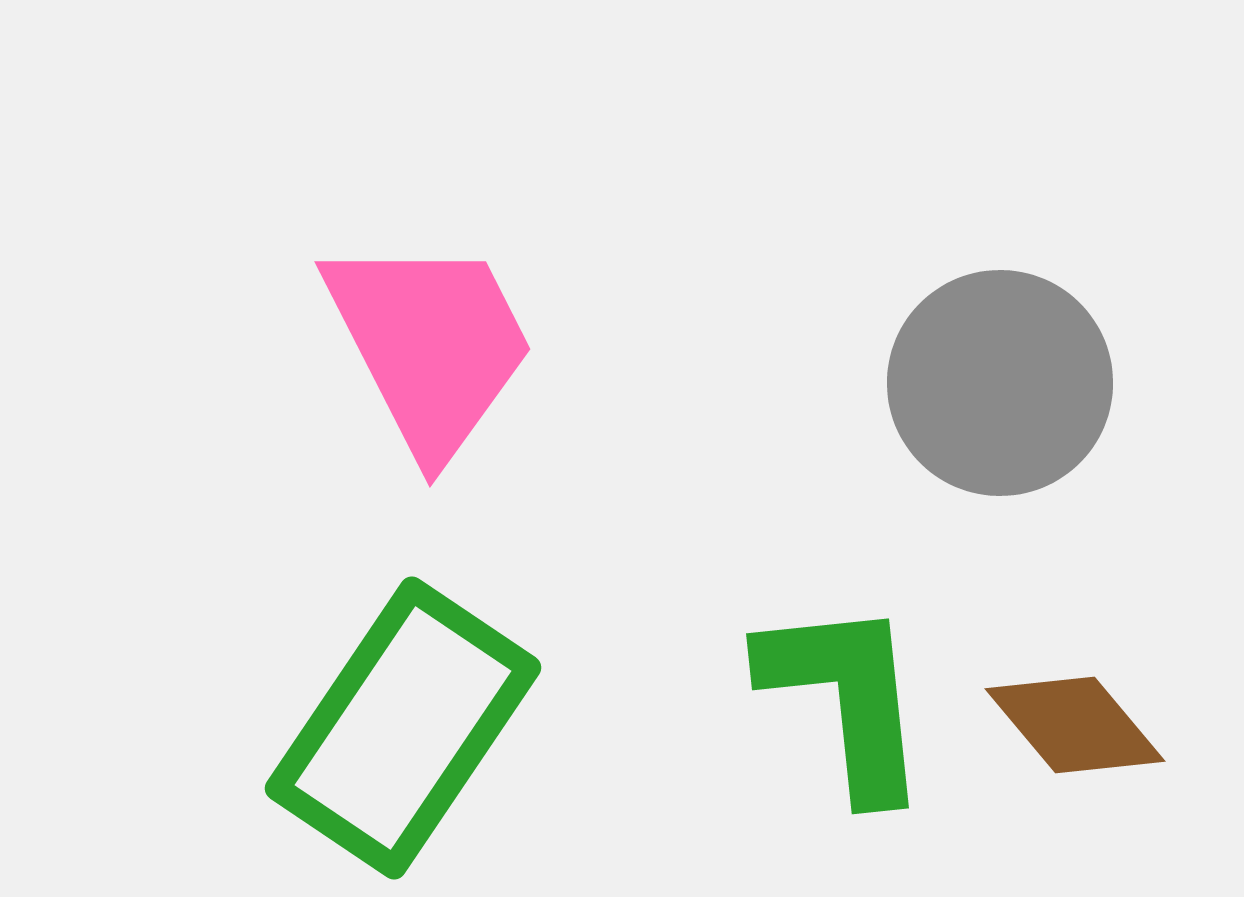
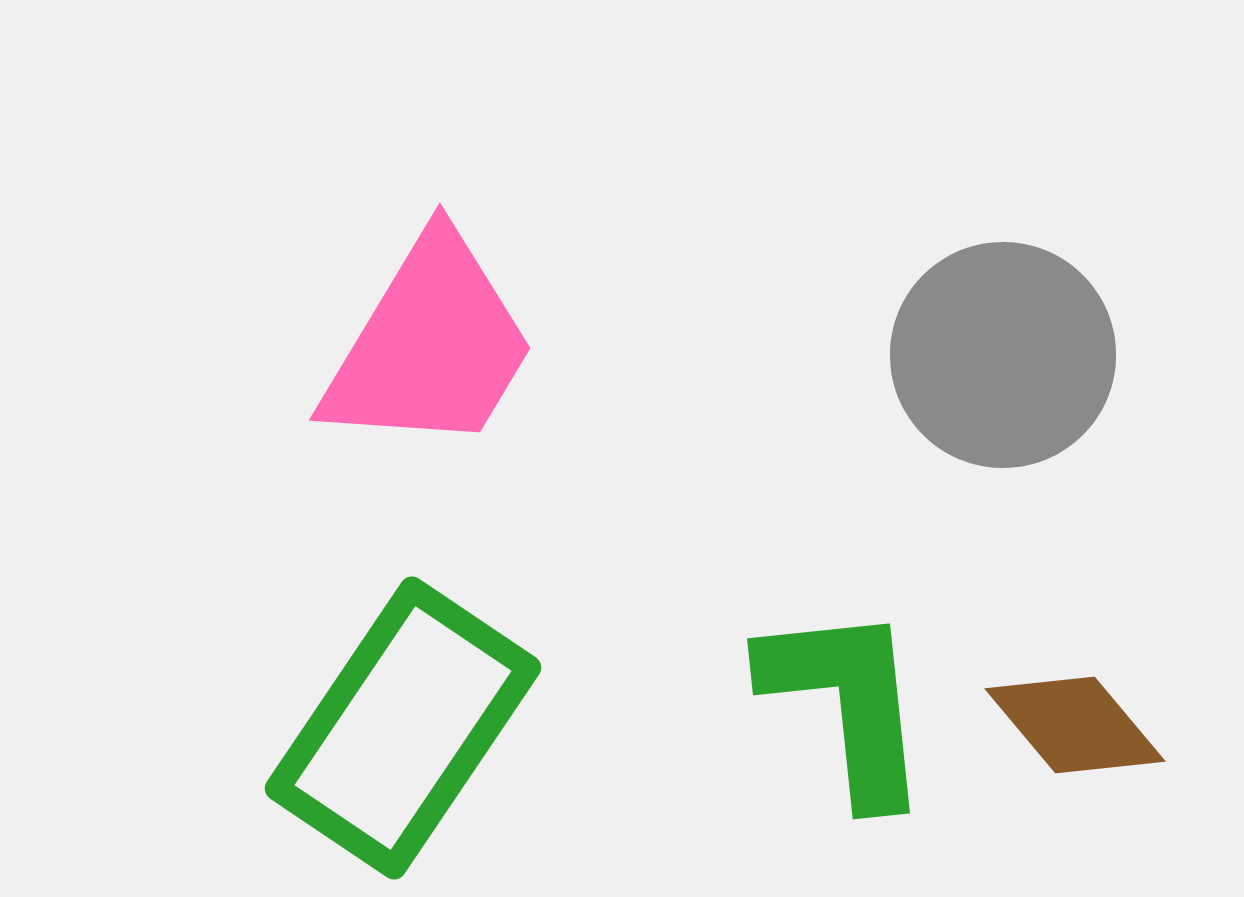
pink trapezoid: rotated 58 degrees clockwise
gray circle: moved 3 px right, 28 px up
green L-shape: moved 1 px right, 5 px down
